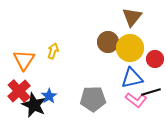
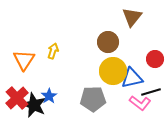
yellow circle: moved 17 px left, 23 px down
red cross: moved 2 px left, 7 px down
pink L-shape: moved 4 px right, 3 px down
